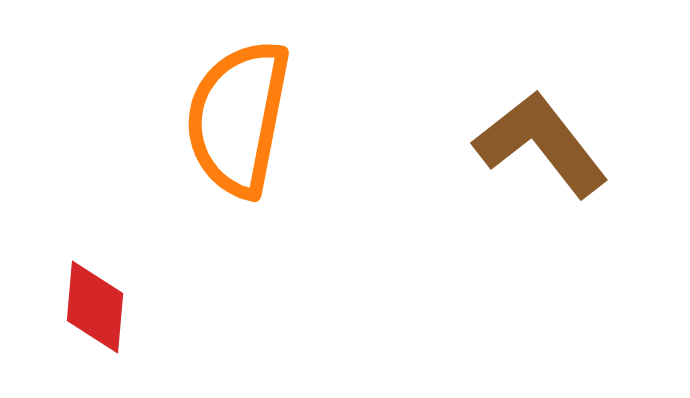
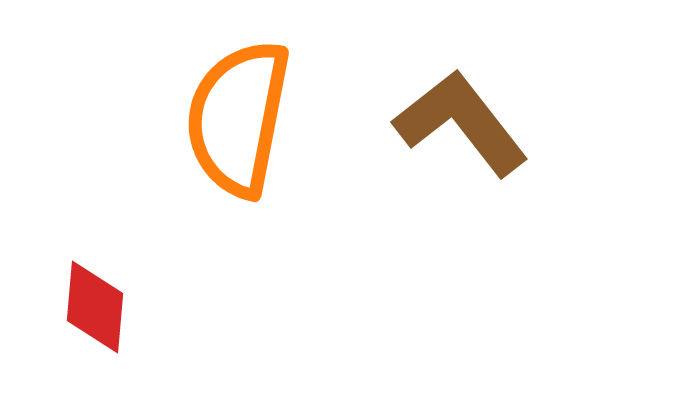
brown L-shape: moved 80 px left, 21 px up
